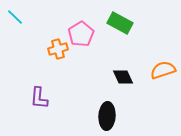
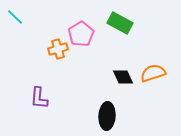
orange semicircle: moved 10 px left, 3 px down
